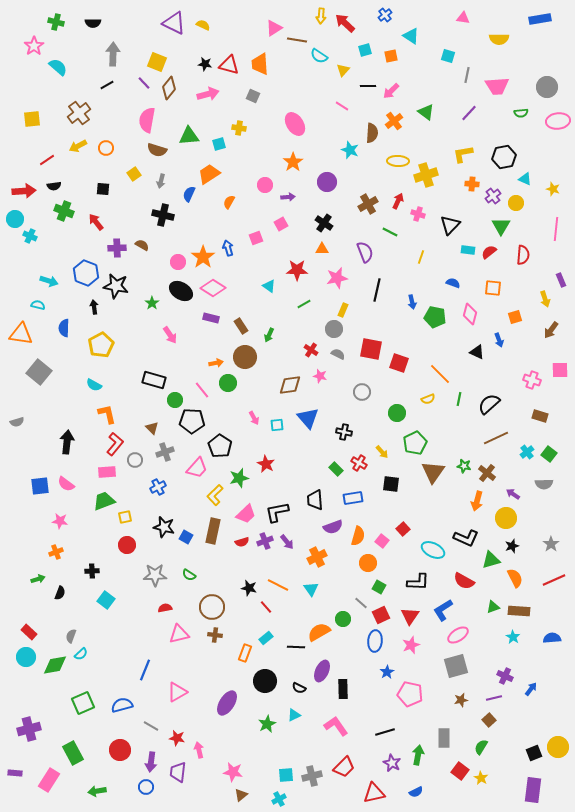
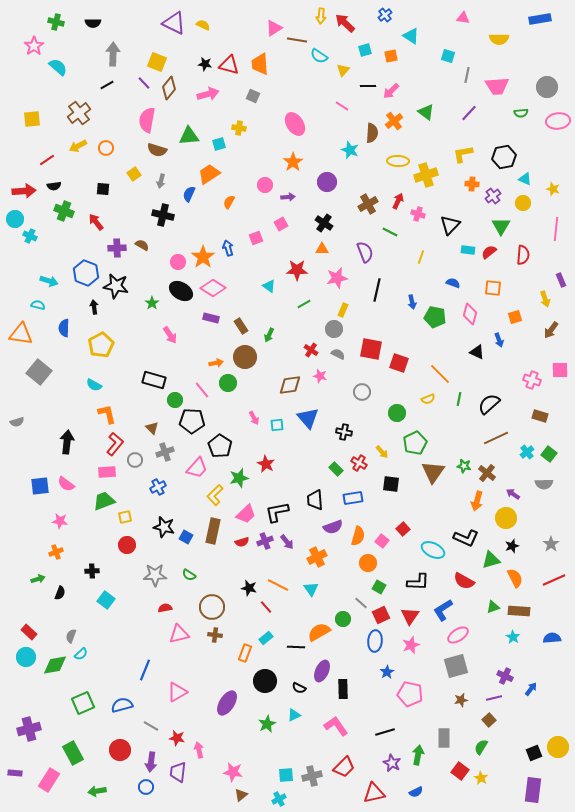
yellow circle at (516, 203): moved 7 px right
